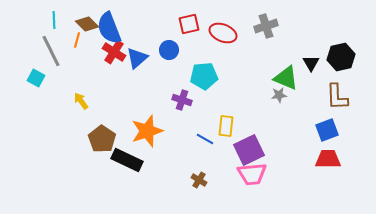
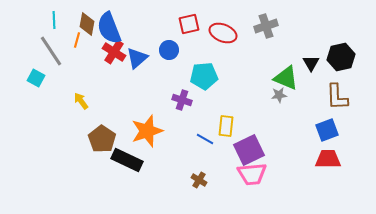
brown diamond: rotated 55 degrees clockwise
gray line: rotated 8 degrees counterclockwise
